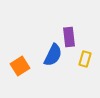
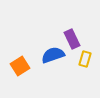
purple rectangle: moved 3 px right, 2 px down; rotated 18 degrees counterclockwise
blue semicircle: rotated 135 degrees counterclockwise
